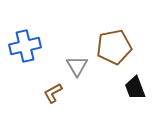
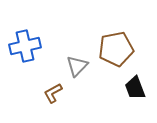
brown pentagon: moved 2 px right, 2 px down
gray triangle: rotated 15 degrees clockwise
